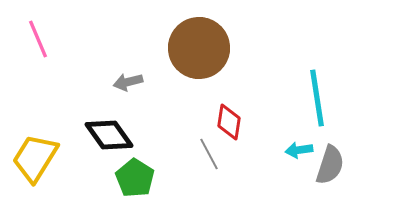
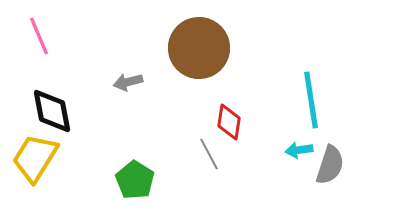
pink line: moved 1 px right, 3 px up
cyan line: moved 6 px left, 2 px down
black diamond: moved 57 px left, 24 px up; rotated 24 degrees clockwise
green pentagon: moved 2 px down
